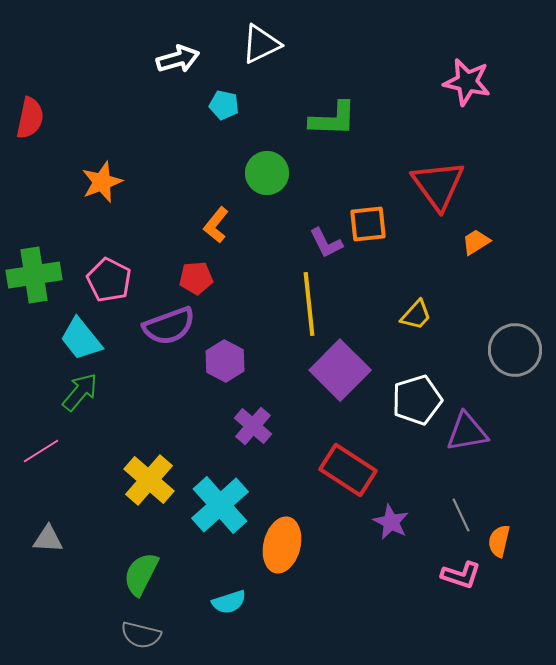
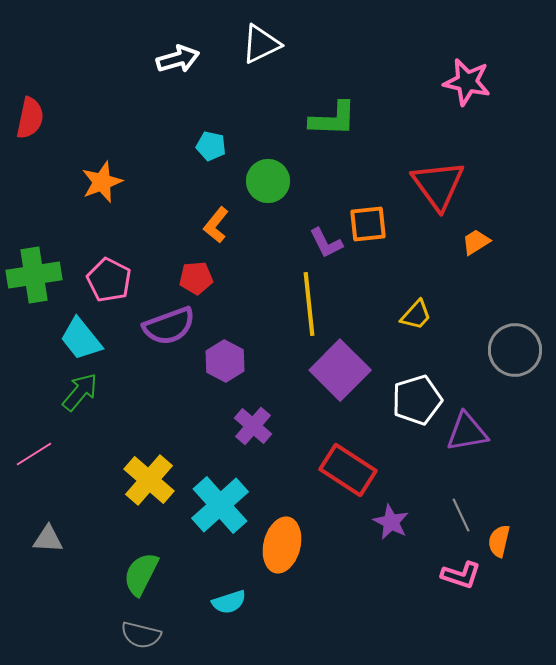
cyan pentagon: moved 13 px left, 41 px down
green circle: moved 1 px right, 8 px down
pink line: moved 7 px left, 3 px down
